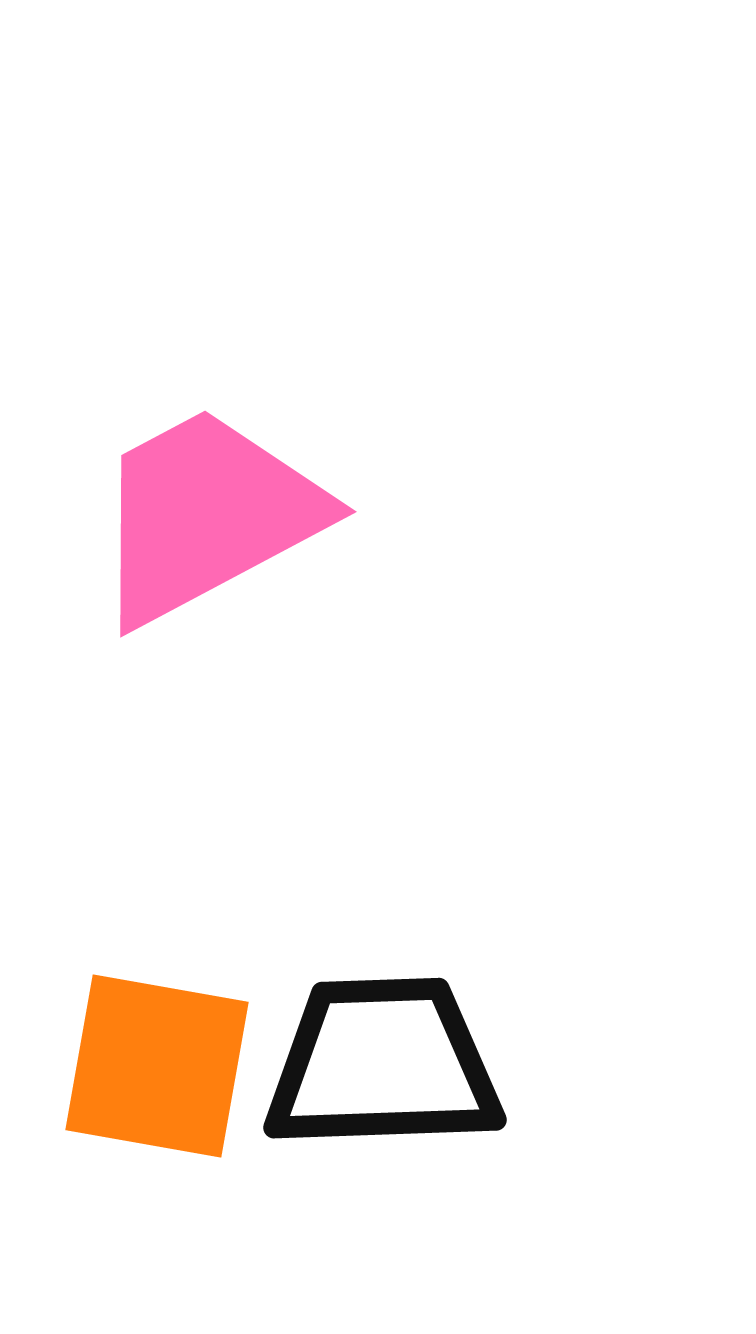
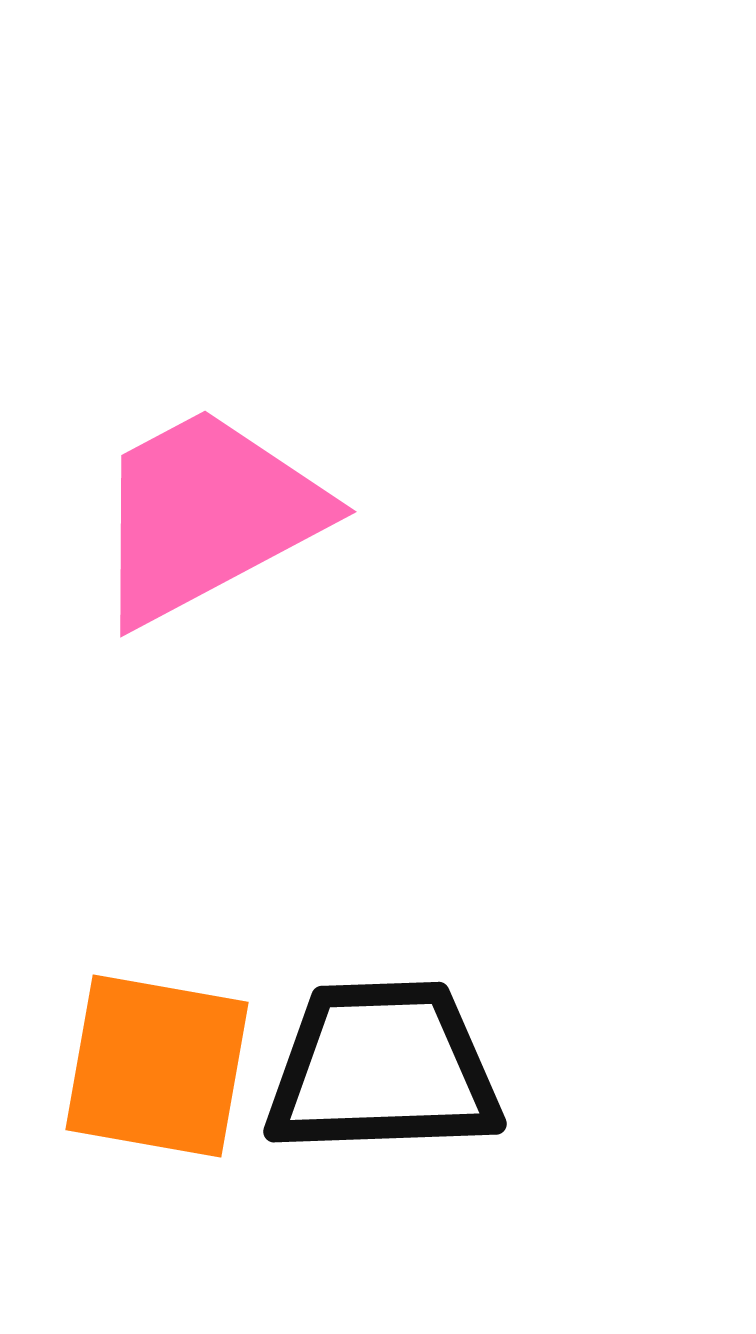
black trapezoid: moved 4 px down
